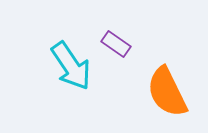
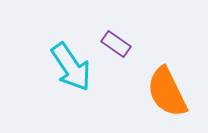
cyan arrow: moved 1 px down
